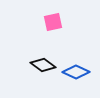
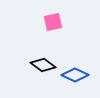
blue diamond: moved 1 px left, 3 px down
